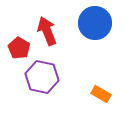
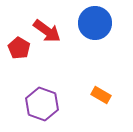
red arrow: rotated 148 degrees clockwise
purple hexagon: moved 27 px down; rotated 8 degrees clockwise
orange rectangle: moved 1 px down
